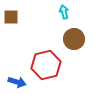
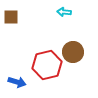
cyan arrow: rotated 72 degrees counterclockwise
brown circle: moved 1 px left, 13 px down
red hexagon: moved 1 px right
